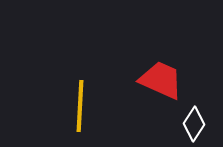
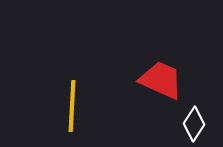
yellow line: moved 8 px left
